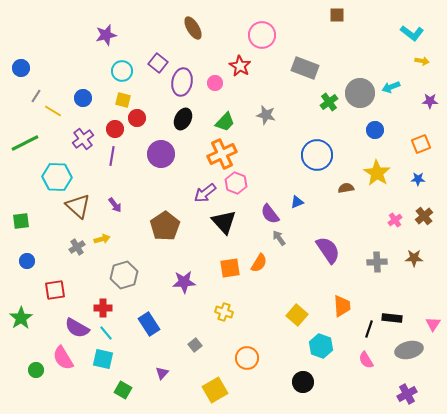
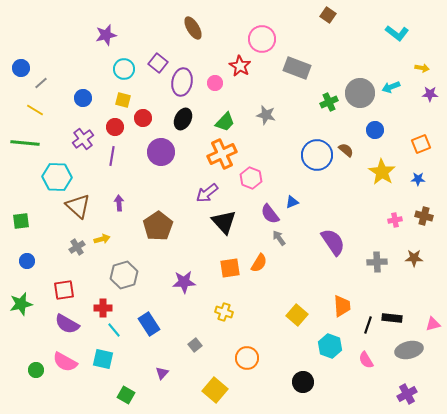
brown square at (337, 15): moved 9 px left; rotated 35 degrees clockwise
cyan L-shape at (412, 33): moved 15 px left
pink circle at (262, 35): moved 4 px down
yellow arrow at (422, 61): moved 7 px down
gray rectangle at (305, 68): moved 8 px left
cyan circle at (122, 71): moved 2 px right, 2 px up
gray line at (36, 96): moved 5 px right, 13 px up; rotated 16 degrees clockwise
purple star at (430, 101): moved 7 px up
green cross at (329, 102): rotated 12 degrees clockwise
yellow line at (53, 111): moved 18 px left, 1 px up
red circle at (137, 118): moved 6 px right
red circle at (115, 129): moved 2 px up
green line at (25, 143): rotated 32 degrees clockwise
purple circle at (161, 154): moved 2 px up
yellow star at (377, 173): moved 5 px right, 1 px up
pink hexagon at (236, 183): moved 15 px right, 5 px up
brown semicircle at (346, 188): moved 38 px up; rotated 49 degrees clockwise
purple arrow at (205, 193): moved 2 px right
blue triangle at (297, 202): moved 5 px left
purple arrow at (115, 205): moved 4 px right, 2 px up; rotated 147 degrees counterclockwise
brown cross at (424, 216): rotated 36 degrees counterclockwise
pink cross at (395, 220): rotated 24 degrees clockwise
brown pentagon at (165, 226): moved 7 px left
purple semicircle at (328, 250): moved 5 px right, 8 px up
red square at (55, 290): moved 9 px right
green star at (21, 318): moved 14 px up; rotated 20 degrees clockwise
pink triangle at (433, 324): rotated 42 degrees clockwise
purple semicircle at (77, 328): moved 10 px left, 4 px up
black line at (369, 329): moved 1 px left, 4 px up
cyan line at (106, 333): moved 8 px right, 3 px up
cyan hexagon at (321, 346): moved 9 px right
pink semicircle at (63, 358): moved 2 px right, 4 px down; rotated 30 degrees counterclockwise
green square at (123, 390): moved 3 px right, 5 px down
yellow square at (215, 390): rotated 20 degrees counterclockwise
